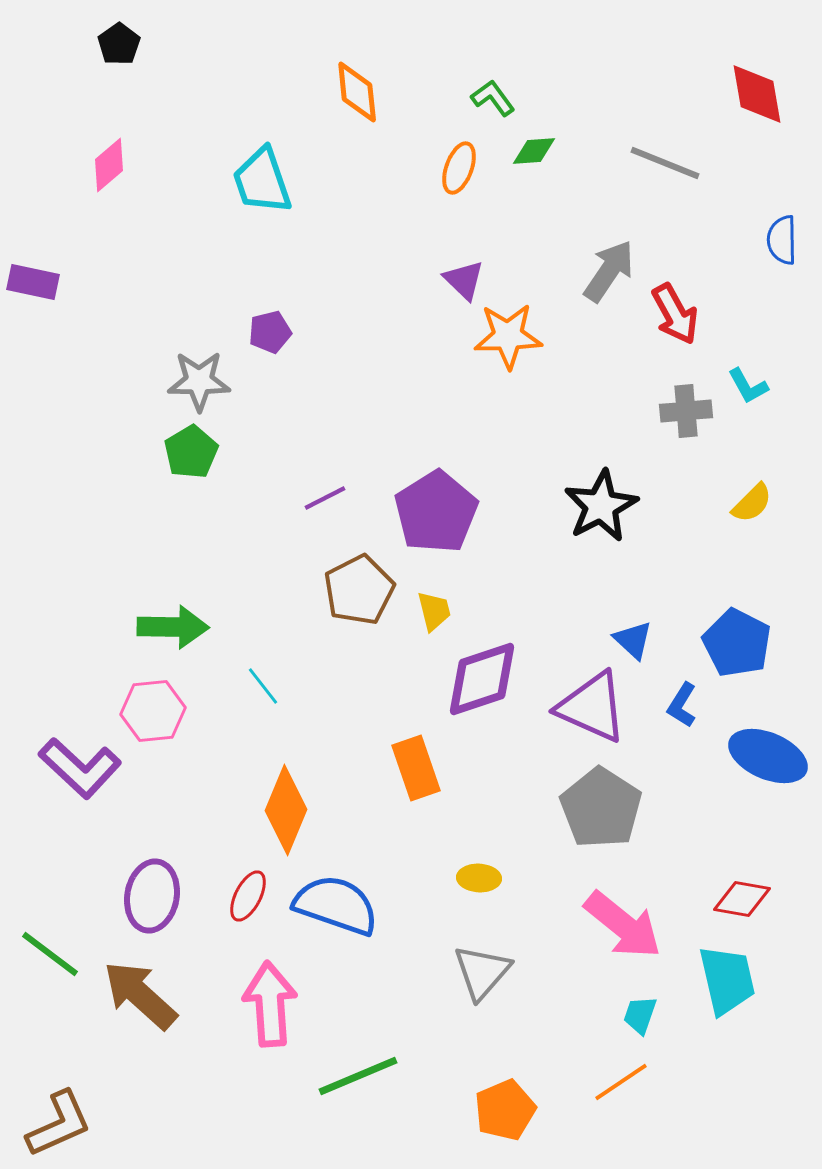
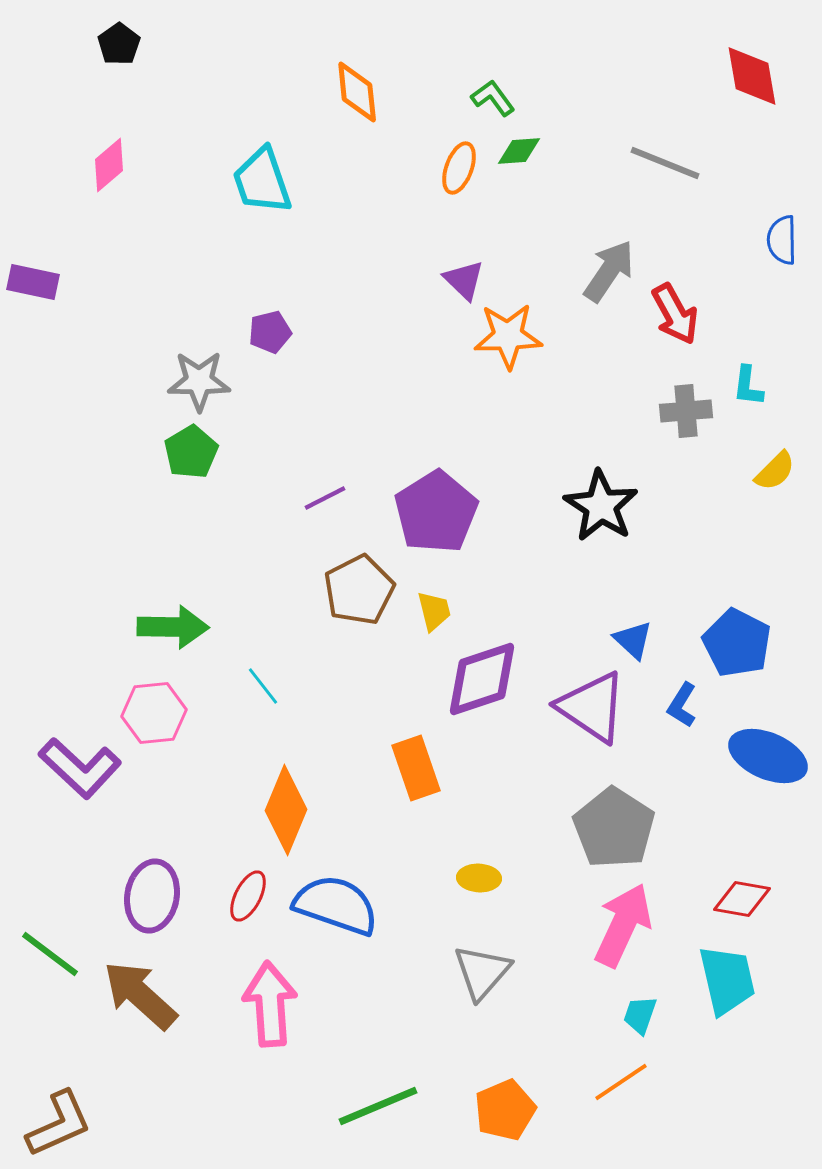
red diamond at (757, 94): moved 5 px left, 18 px up
green diamond at (534, 151): moved 15 px left
cyan L-shape at (748, 386): rotated 36 degrees clockwise
yellow semicircle at (752, 503): moved 23 px right, 32 px up
black star at (601, 506): rotated 12 degrees counterclockwise
purple triangle at (592, 707): rotated 10 degrees clockwise
pink hexagon at (153, 711): moved 1 px right, 2 px down
gray pentagon at (601, 808): moved 13 px right, 20 px down
pink arrow at (623, 925): rotated 104 degrees counterclockwise
green line at (358, 1076): moved 20 px right, 30 px down
